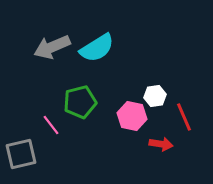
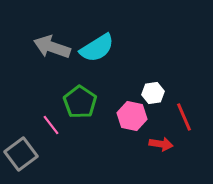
gray arrow: rotated 42 degrees clockwise
white hexagon: moved 2 px left, 3 px up
green pentagon: rotated 24 degrees counterclockwise
gray square: rotated 24 degrees counterclockwise
